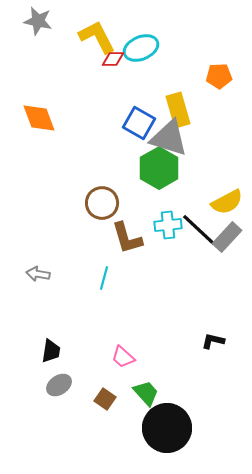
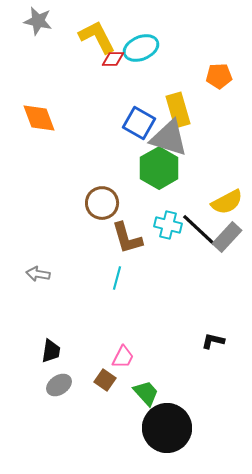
cyan cross: rotated 20 degrees clockwise
cyan line: moved 13 px right
pink trapezoid: rotated 105 degrees counterclockwise
brown square: moved 19 px up
